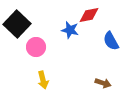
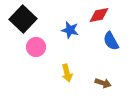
red diamond: moved 10 px right
black square: moved 6 px right, 5 px up
yellow arrow: moved 24 px right, 7 px up
